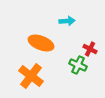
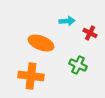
red cross: moved 16 px up
orange cross: rotated 30 degrees counterclockwise
